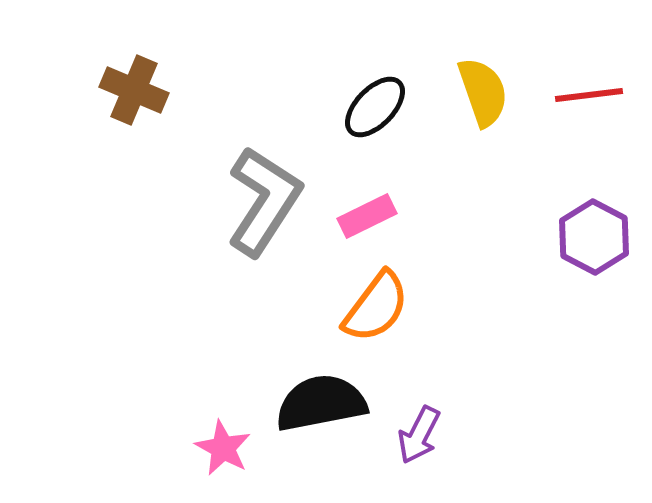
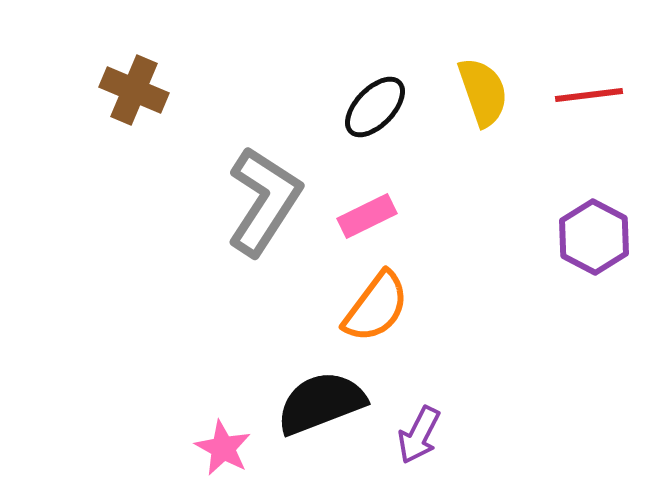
black semicircle: rotated 10 degrees counterclockwise
